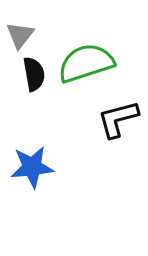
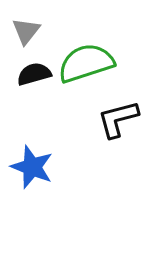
gray triangle: moved 6 px right, 4 px up
black semicircle: rotated 96 degrees counterclockwise
blue star: rotated 27 degrees clockwise
